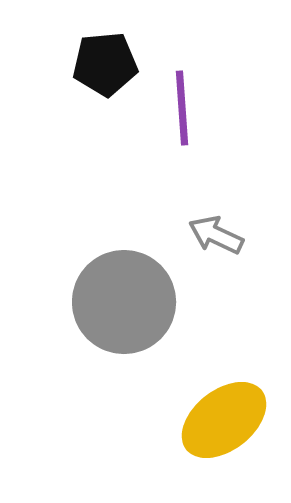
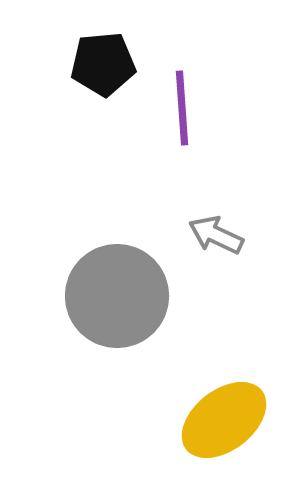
black pentagon: moved 2 px left
gray circle: moved 7 px left, 6 px up
